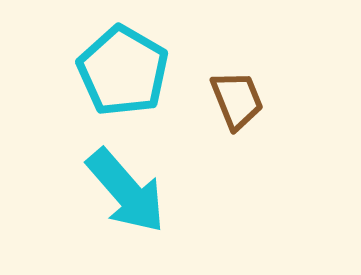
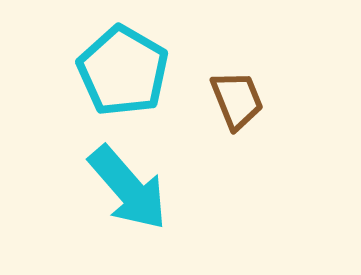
cyan arrow: moved 2 px right, 3 px up
